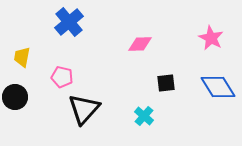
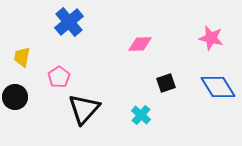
pink star: rotated 15 degrees counterclockwise
pink pentagon: moved 3 px left; rotated 25 degrees clockwise
black square: rotated 12 degrees counterclockwise
cyan cross: moved 3 px left, 1 px up
